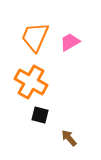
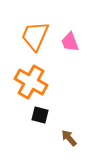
orange trapezoid: moved 1 px up
pink trapezoid: rotated 80 degrees counterclockwise
